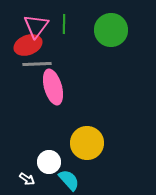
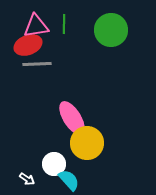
pink triangle: rotated 44 degrees clockwise
pink ellipse: moved 19 px right, 31 px down; rotated 16 degrees counterclockwise
white circle: moved 5 px right, 2 px down
